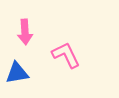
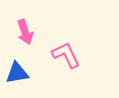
pink arrow: rotated 15 degrees counterclockwise
